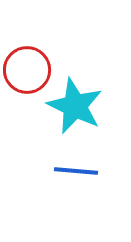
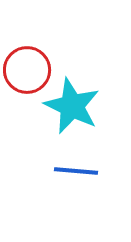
cyan star: moved 3 px left
